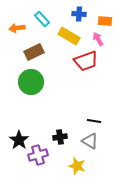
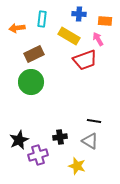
cyan rectangle: rotated 49 degrees clockwise
brown rectangle: moved 2 px down
red trapezoid: moved 1 px left, 1 px up
black star: rotated 12 degrees clockwise
